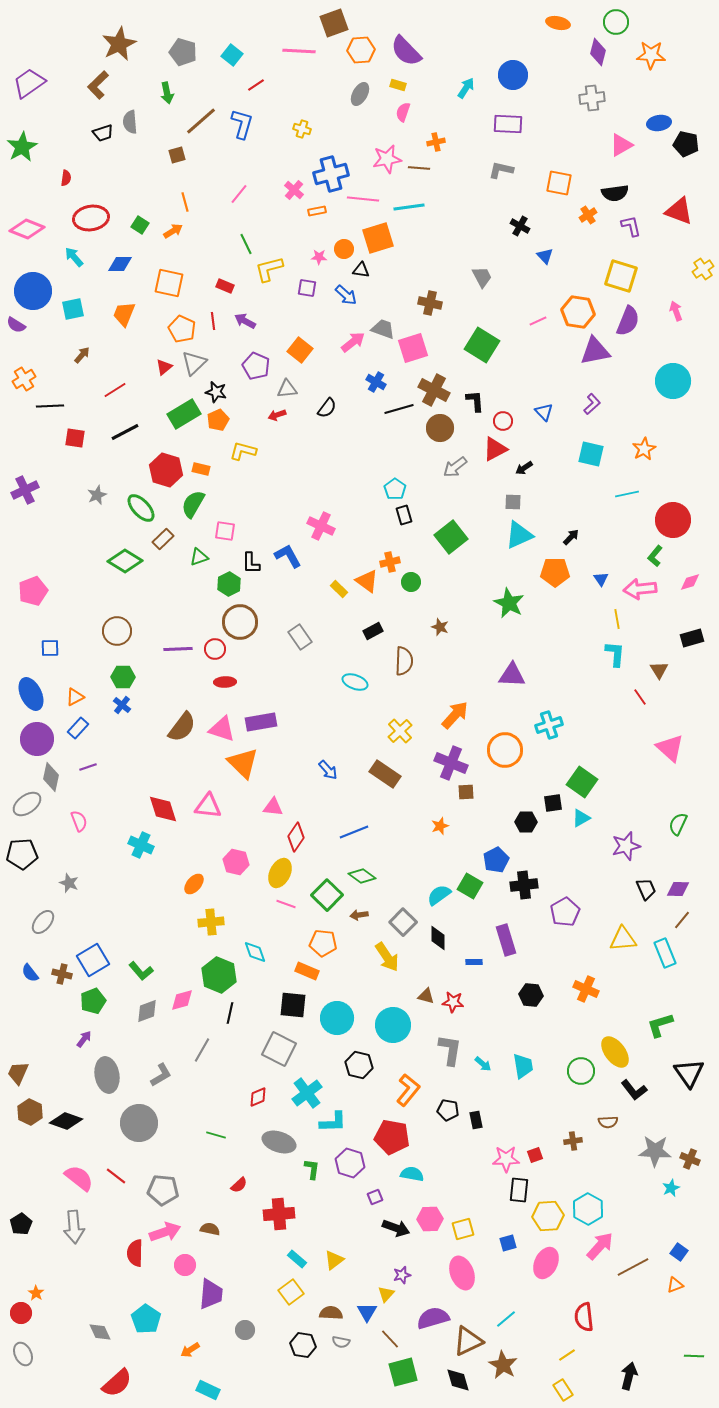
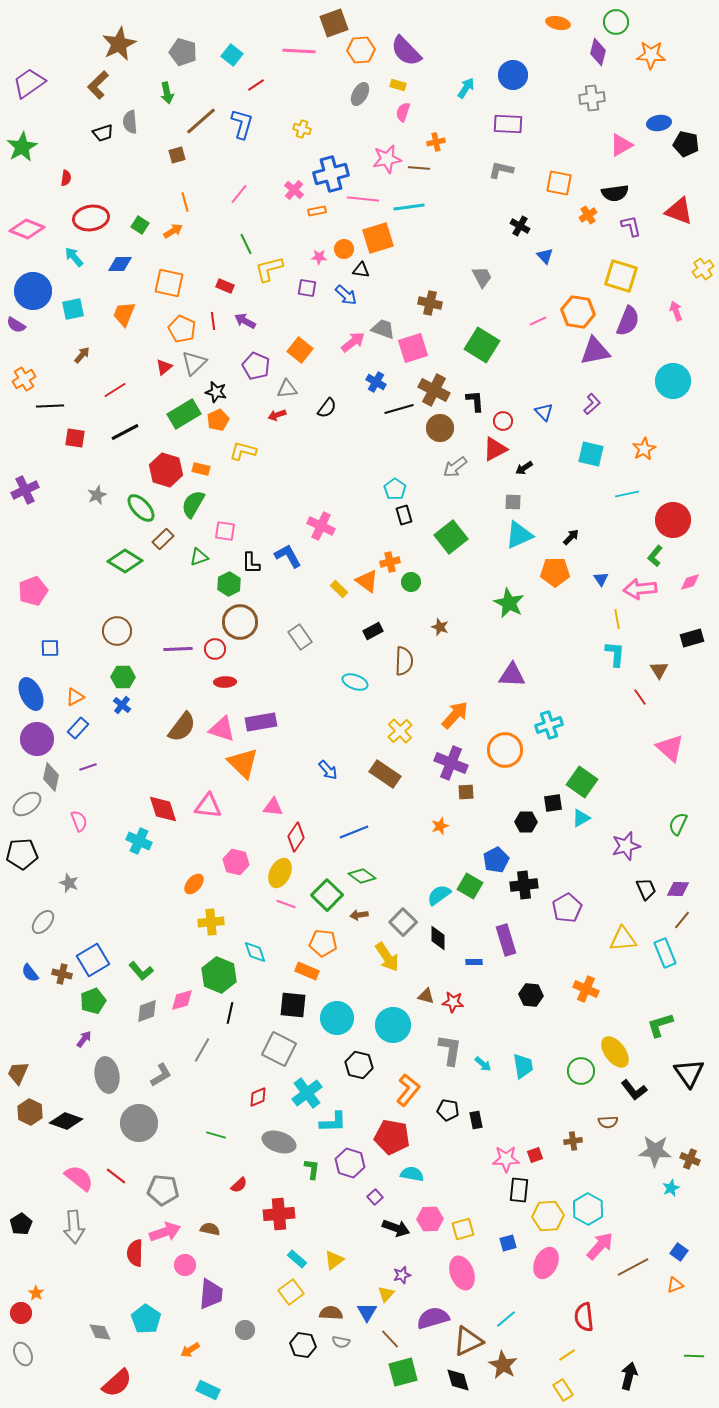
cyan cross at (141, 845): moved 2 px left, 4 px up
purple pentagon at (565, 912): moved 2 px right, 4 px up
purple square at (375, 1197): rotated 21 degrees counterclockwise
